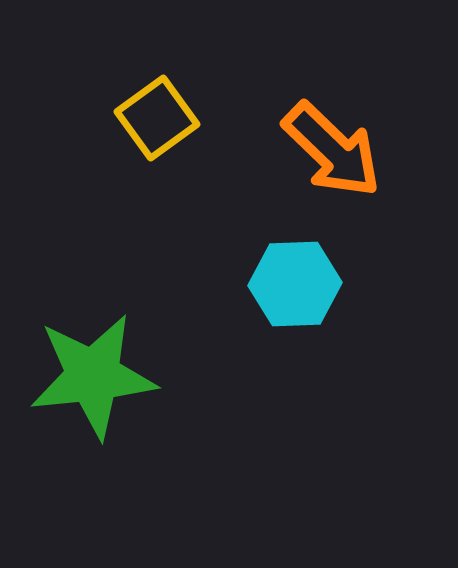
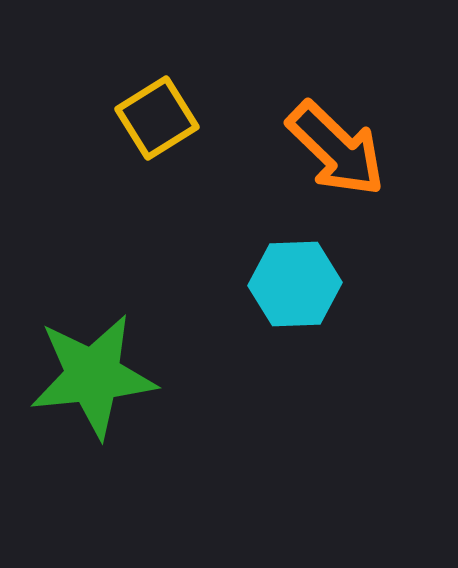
yellow square: rotated 4 degrees clockwise
orange arrow: moved 4 px right, 1 px up
